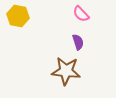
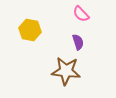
yellow hexagon: moved 12 px right, 14 px down
